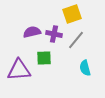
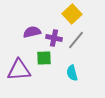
yellow square: rotated 24 degrees counterclockwise
purple cross: moved 4 px down
cyan semicircle: moved 13 px left, 5 px down
